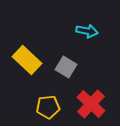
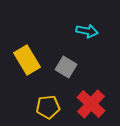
yellow rectangle: rotated 16 degrees clockwise
